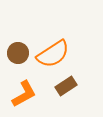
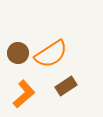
orange semicircle: moved 2 px left
orange L-shape: rotated 12 degrees counterclockwise
